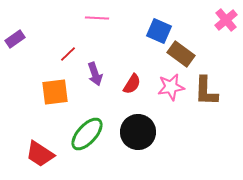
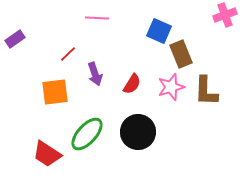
pink cross: moved 1 px left, 5 px up; rotated 20 degrees clockwise
brown rectangle: rotated 32 degrees clockwise
pink star: rotated 8 degrees counterclockwise
red trapezoid: moved 7 px right
